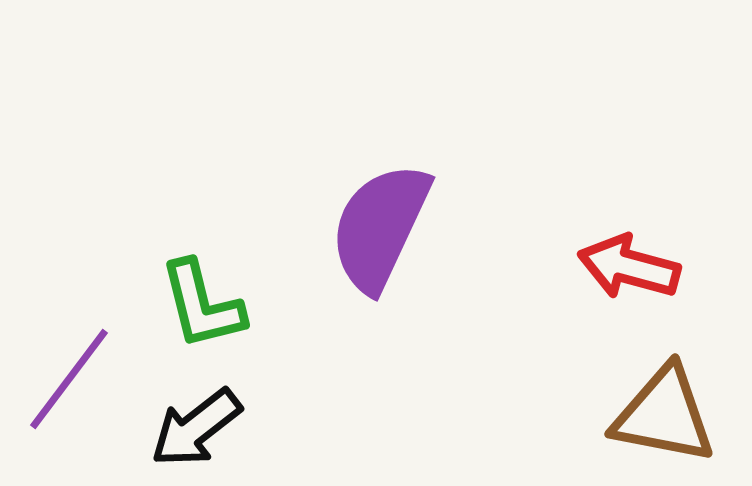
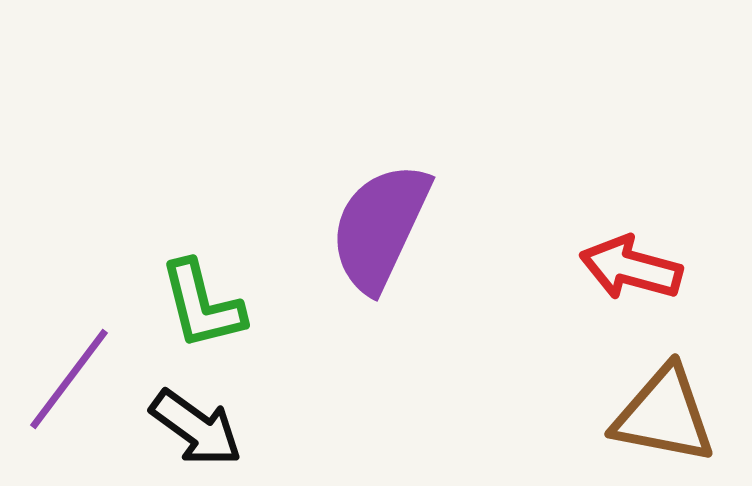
red arrow: moved 2 px right, 1 px down
black arrow: rotated 106 degrees counterclockwise
